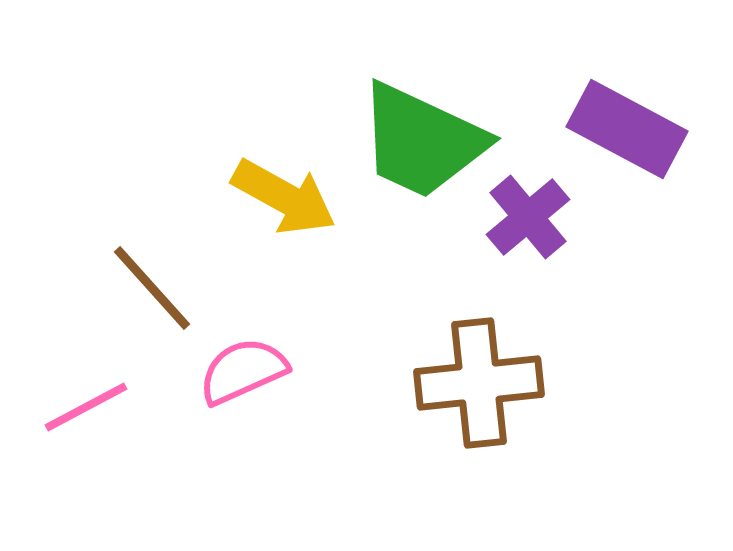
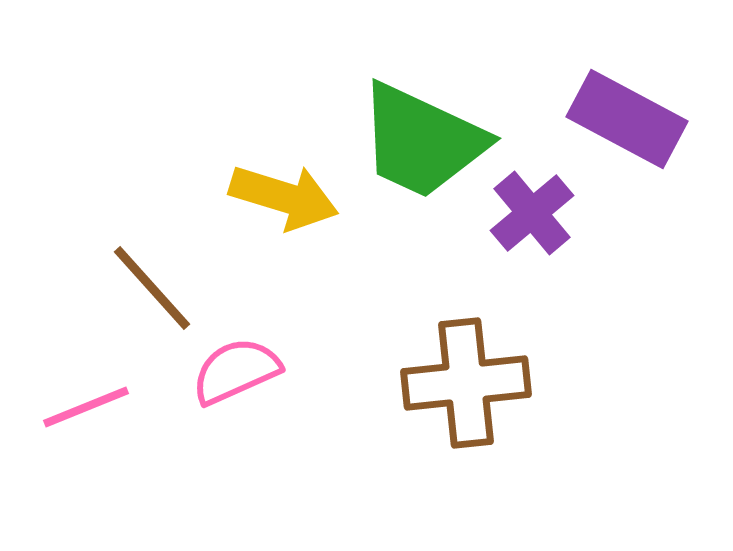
purple rectangle: moved 10 px up
yellow arrow: rotated 12 degrees counterclockwise
purple cross: moved 4 px right, 4 px up
pink semicircle: moved 7 px left
brown cross: moved 13 px left
pink line: rotated 6 degrees clockwise
